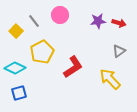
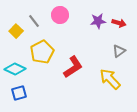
cyan diamond: moved 1 px down
